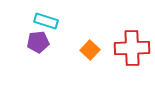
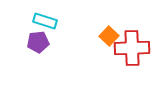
cyan rectangle: moved 1 px left
orange square: moved 19 px right, 14 px up
